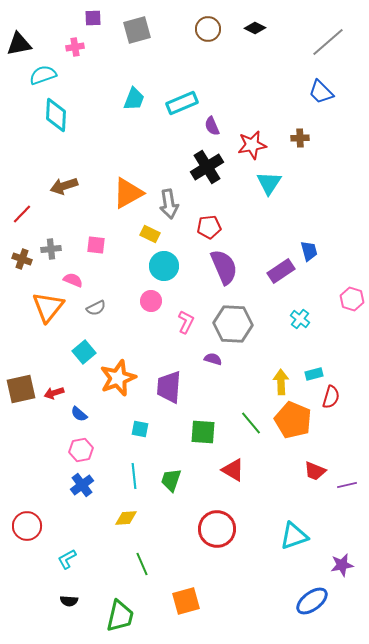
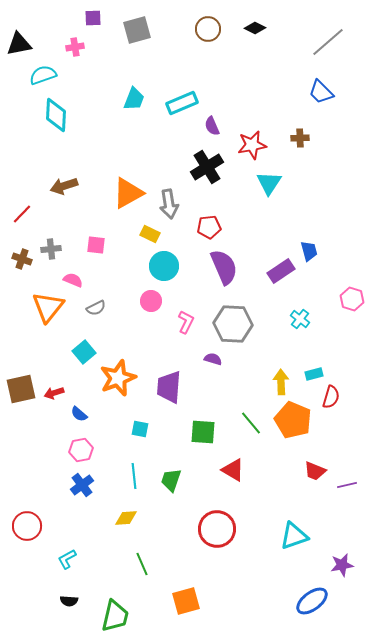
green trapezoid at (120, 616): moved 5 px left
